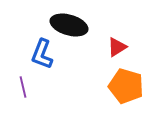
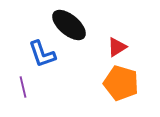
black ellipse: rotated 24 degrees clockwise
blue L-shape: rotated 40 degrees counterclockwise
orange pentagon: moved 5 px left, 3 px up
